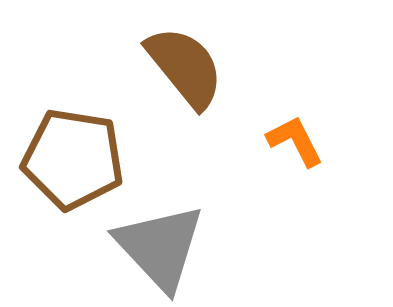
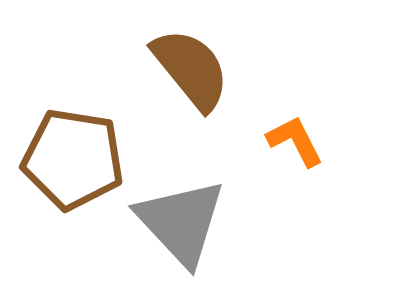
brown semicircle: moved 6 px right, 2 px down
gray triangle: moved 21 px right, 25 px up
